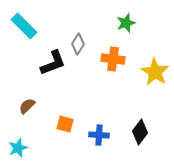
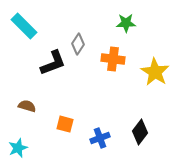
green star: rotated 18 degrees clockwise
brown semicircle: rotated 60 degrees clockwise
blue cross: moved 1 px right, 3 px down; rotated 24 degrees counterclockwise
